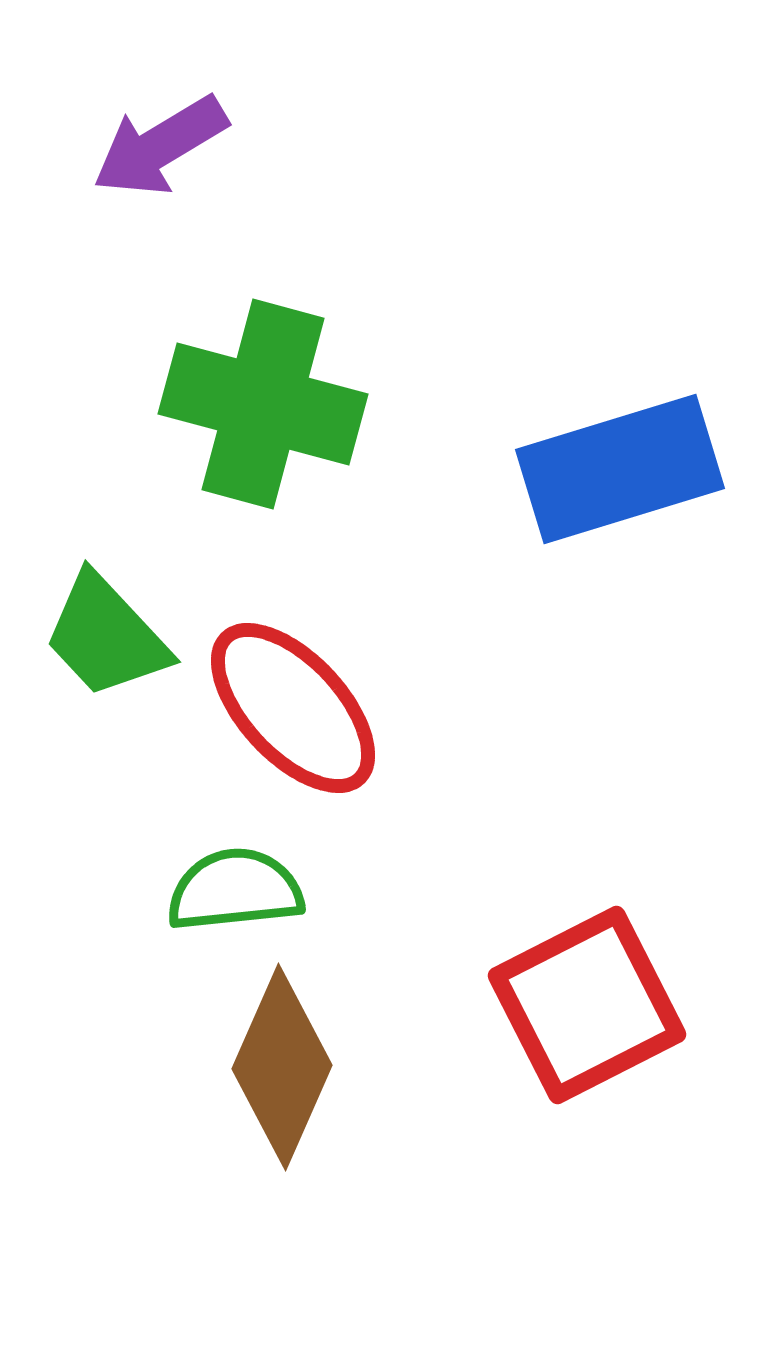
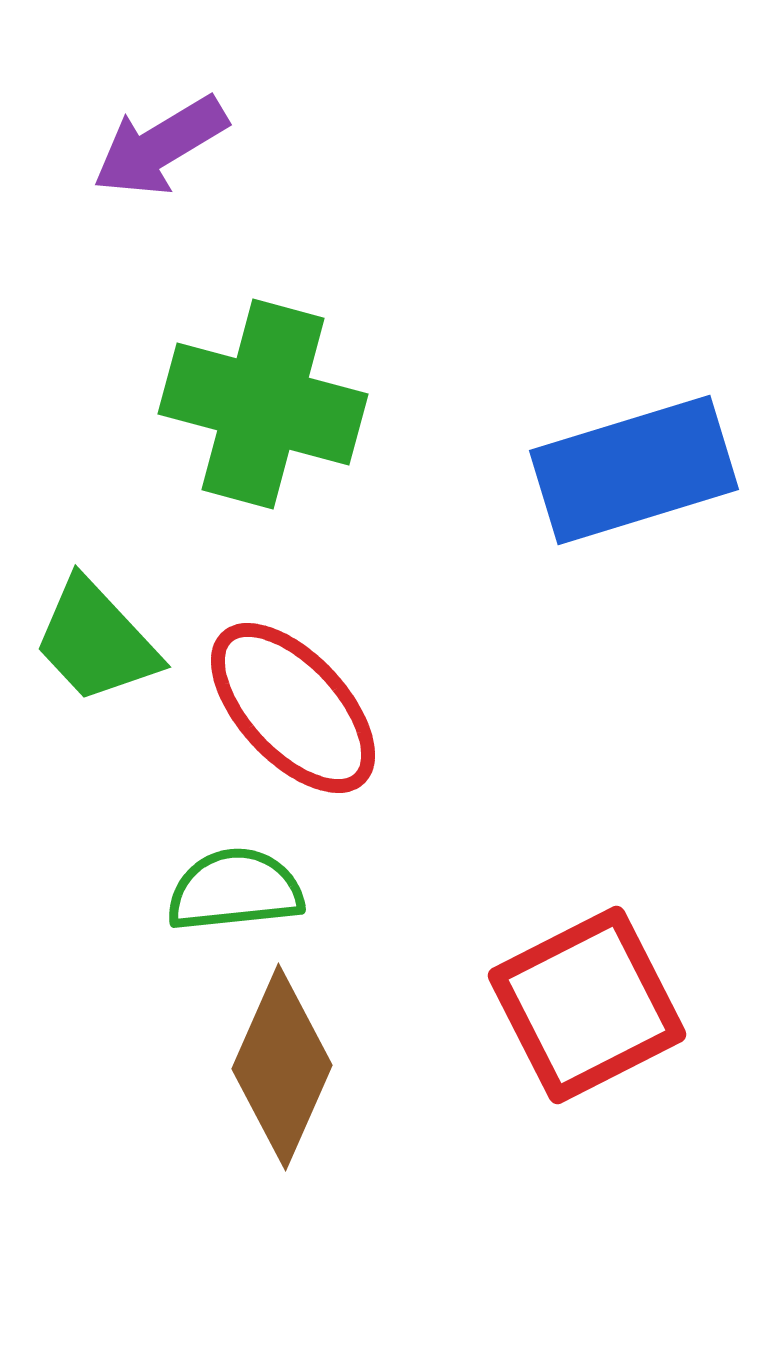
blue rectangle: moved 14 px right, 1 px down
green trapezoid: moved 10 px left, 5 px down
